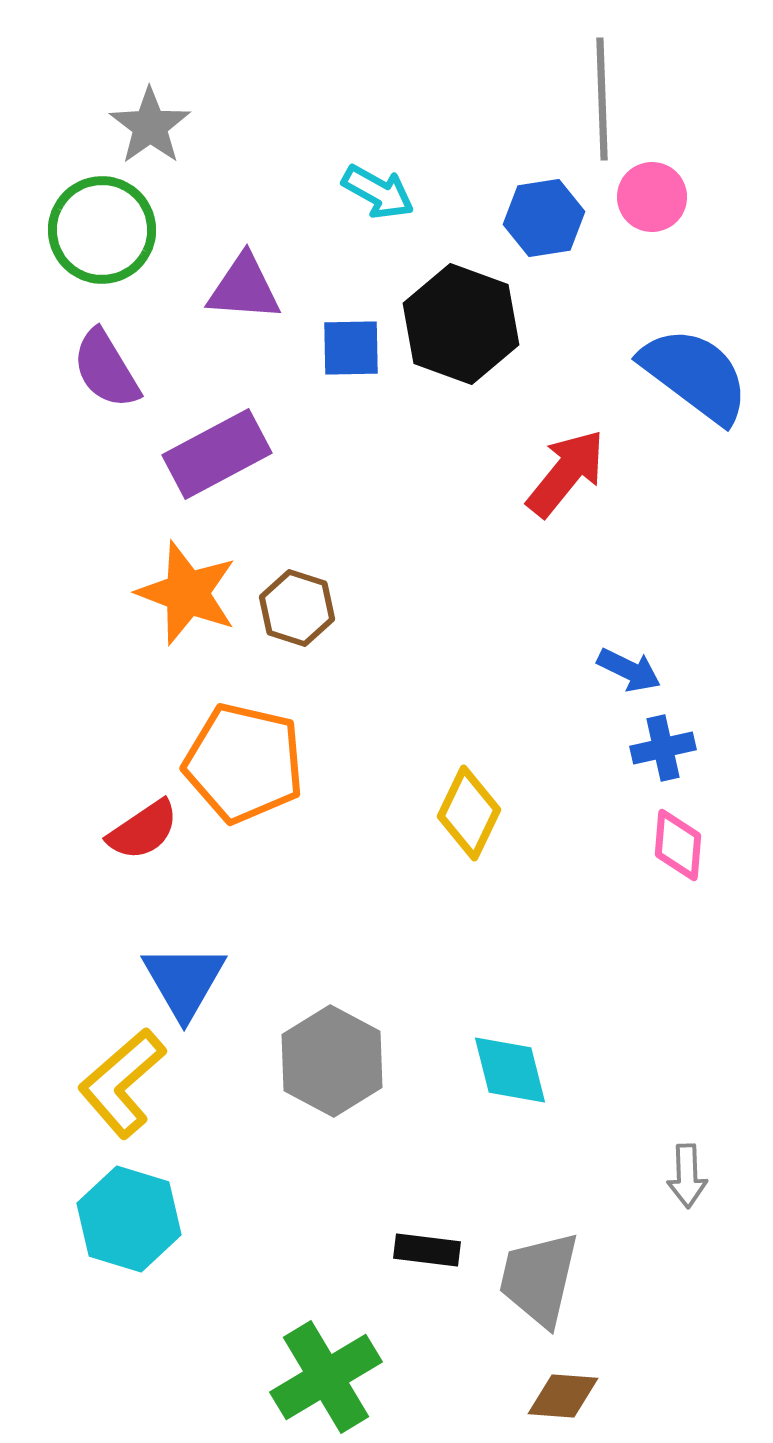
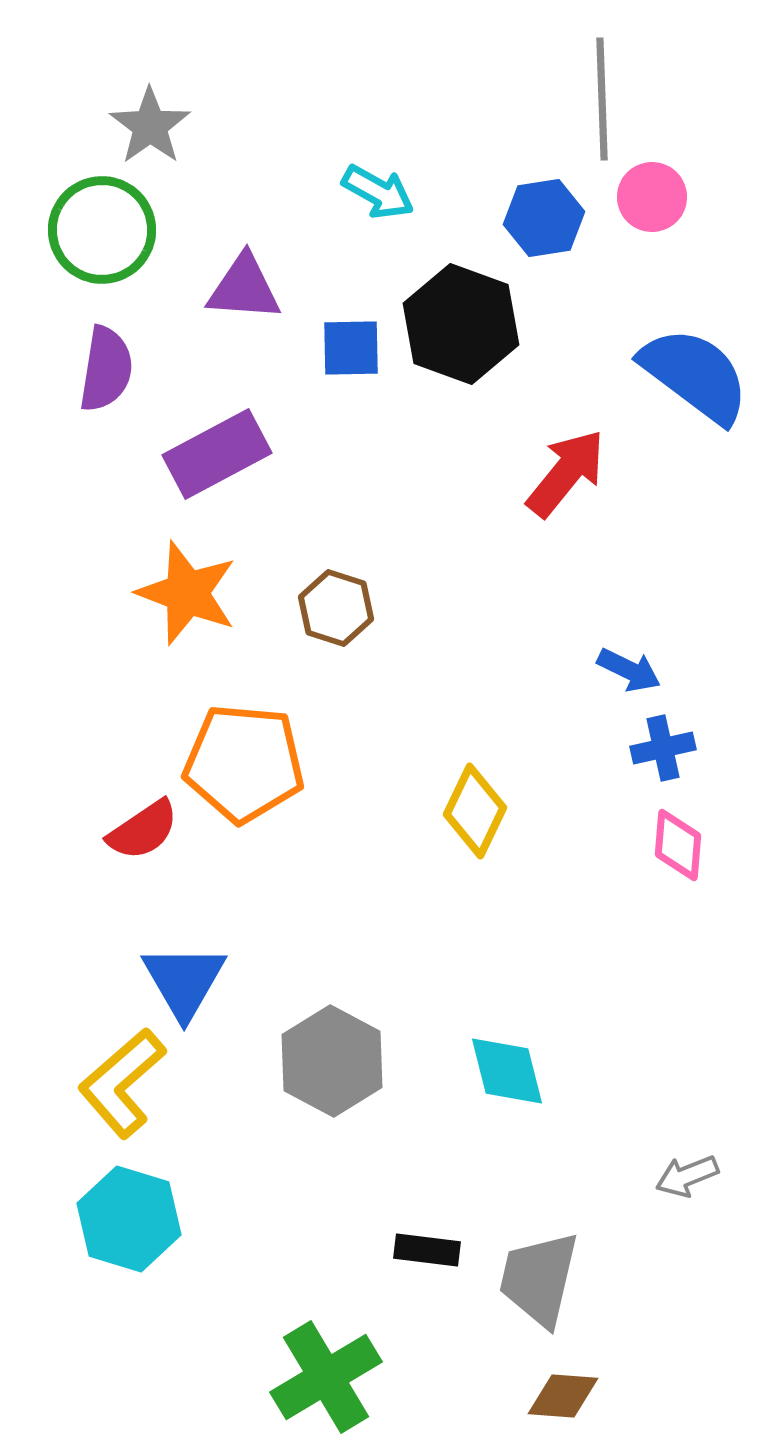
purple semicircle: rotated 140 degrees counterclockwise
brown hexagon: moved 39 px right
orange pentagon: rotated 8 degrees counterclockwise
yellow diamond: moved 6 px right, 2 px up
cyan diamond: moved 3 px left, 1 px down
gray arrow: rotated 70 degrees clockwise
